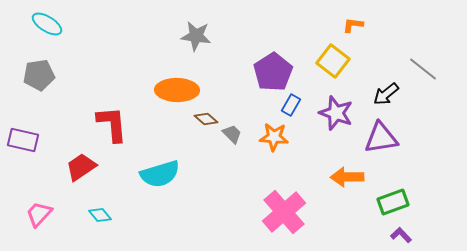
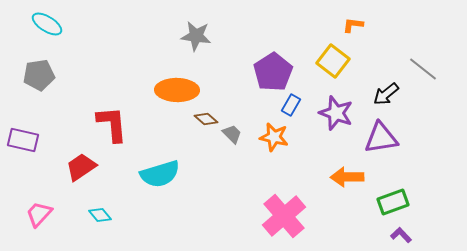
orange star: rotated 8 degrees clockwise
pink cross: moved 4 px down
